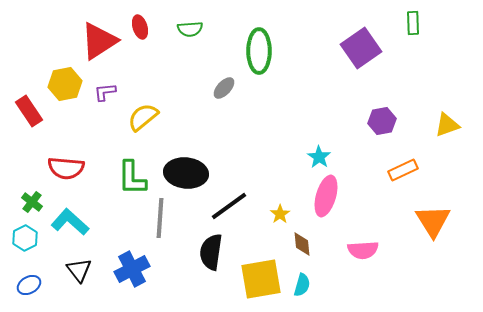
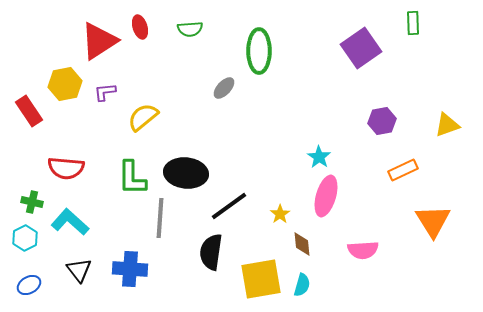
green cross: rotated 25 degrees counterclockwise
blue cross: moved 2 px left; rotated 32 degrees clockwise
